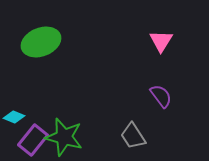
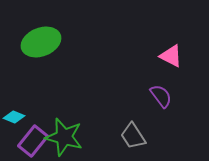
pink triangle: moved 10 px right, 15 px down; rotated 35 degrees counterclockwise
purple rectangle: moved 1 px down
